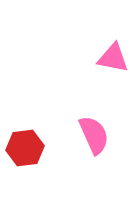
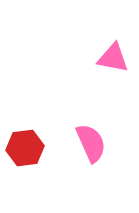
pink semicircle: moved 3 px left, 8 px down
